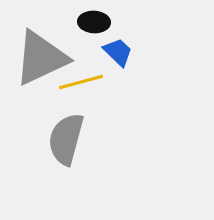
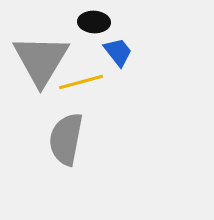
blue trapezoid: rotated 8 degrees clockwise
gray triangle: moved 2 px down; rotated 34 degrees counterclockwise
gray semicircle: rotated 4 degrees counterclockwise
